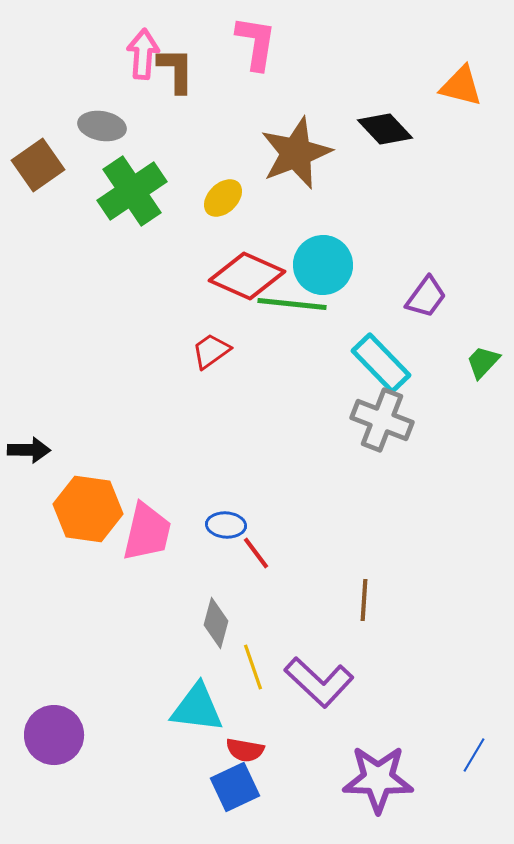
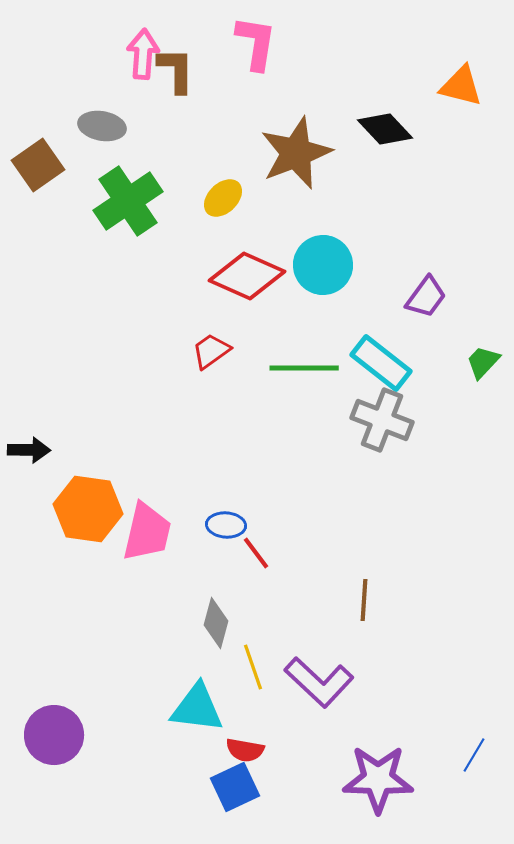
green cross: moved 4 px left, 10 px down
green line: moved 12 px right, 64 px down; rotated 6 degrees counterclockwise
cyan rectangle: rotated 8 degrees counterclockwise
